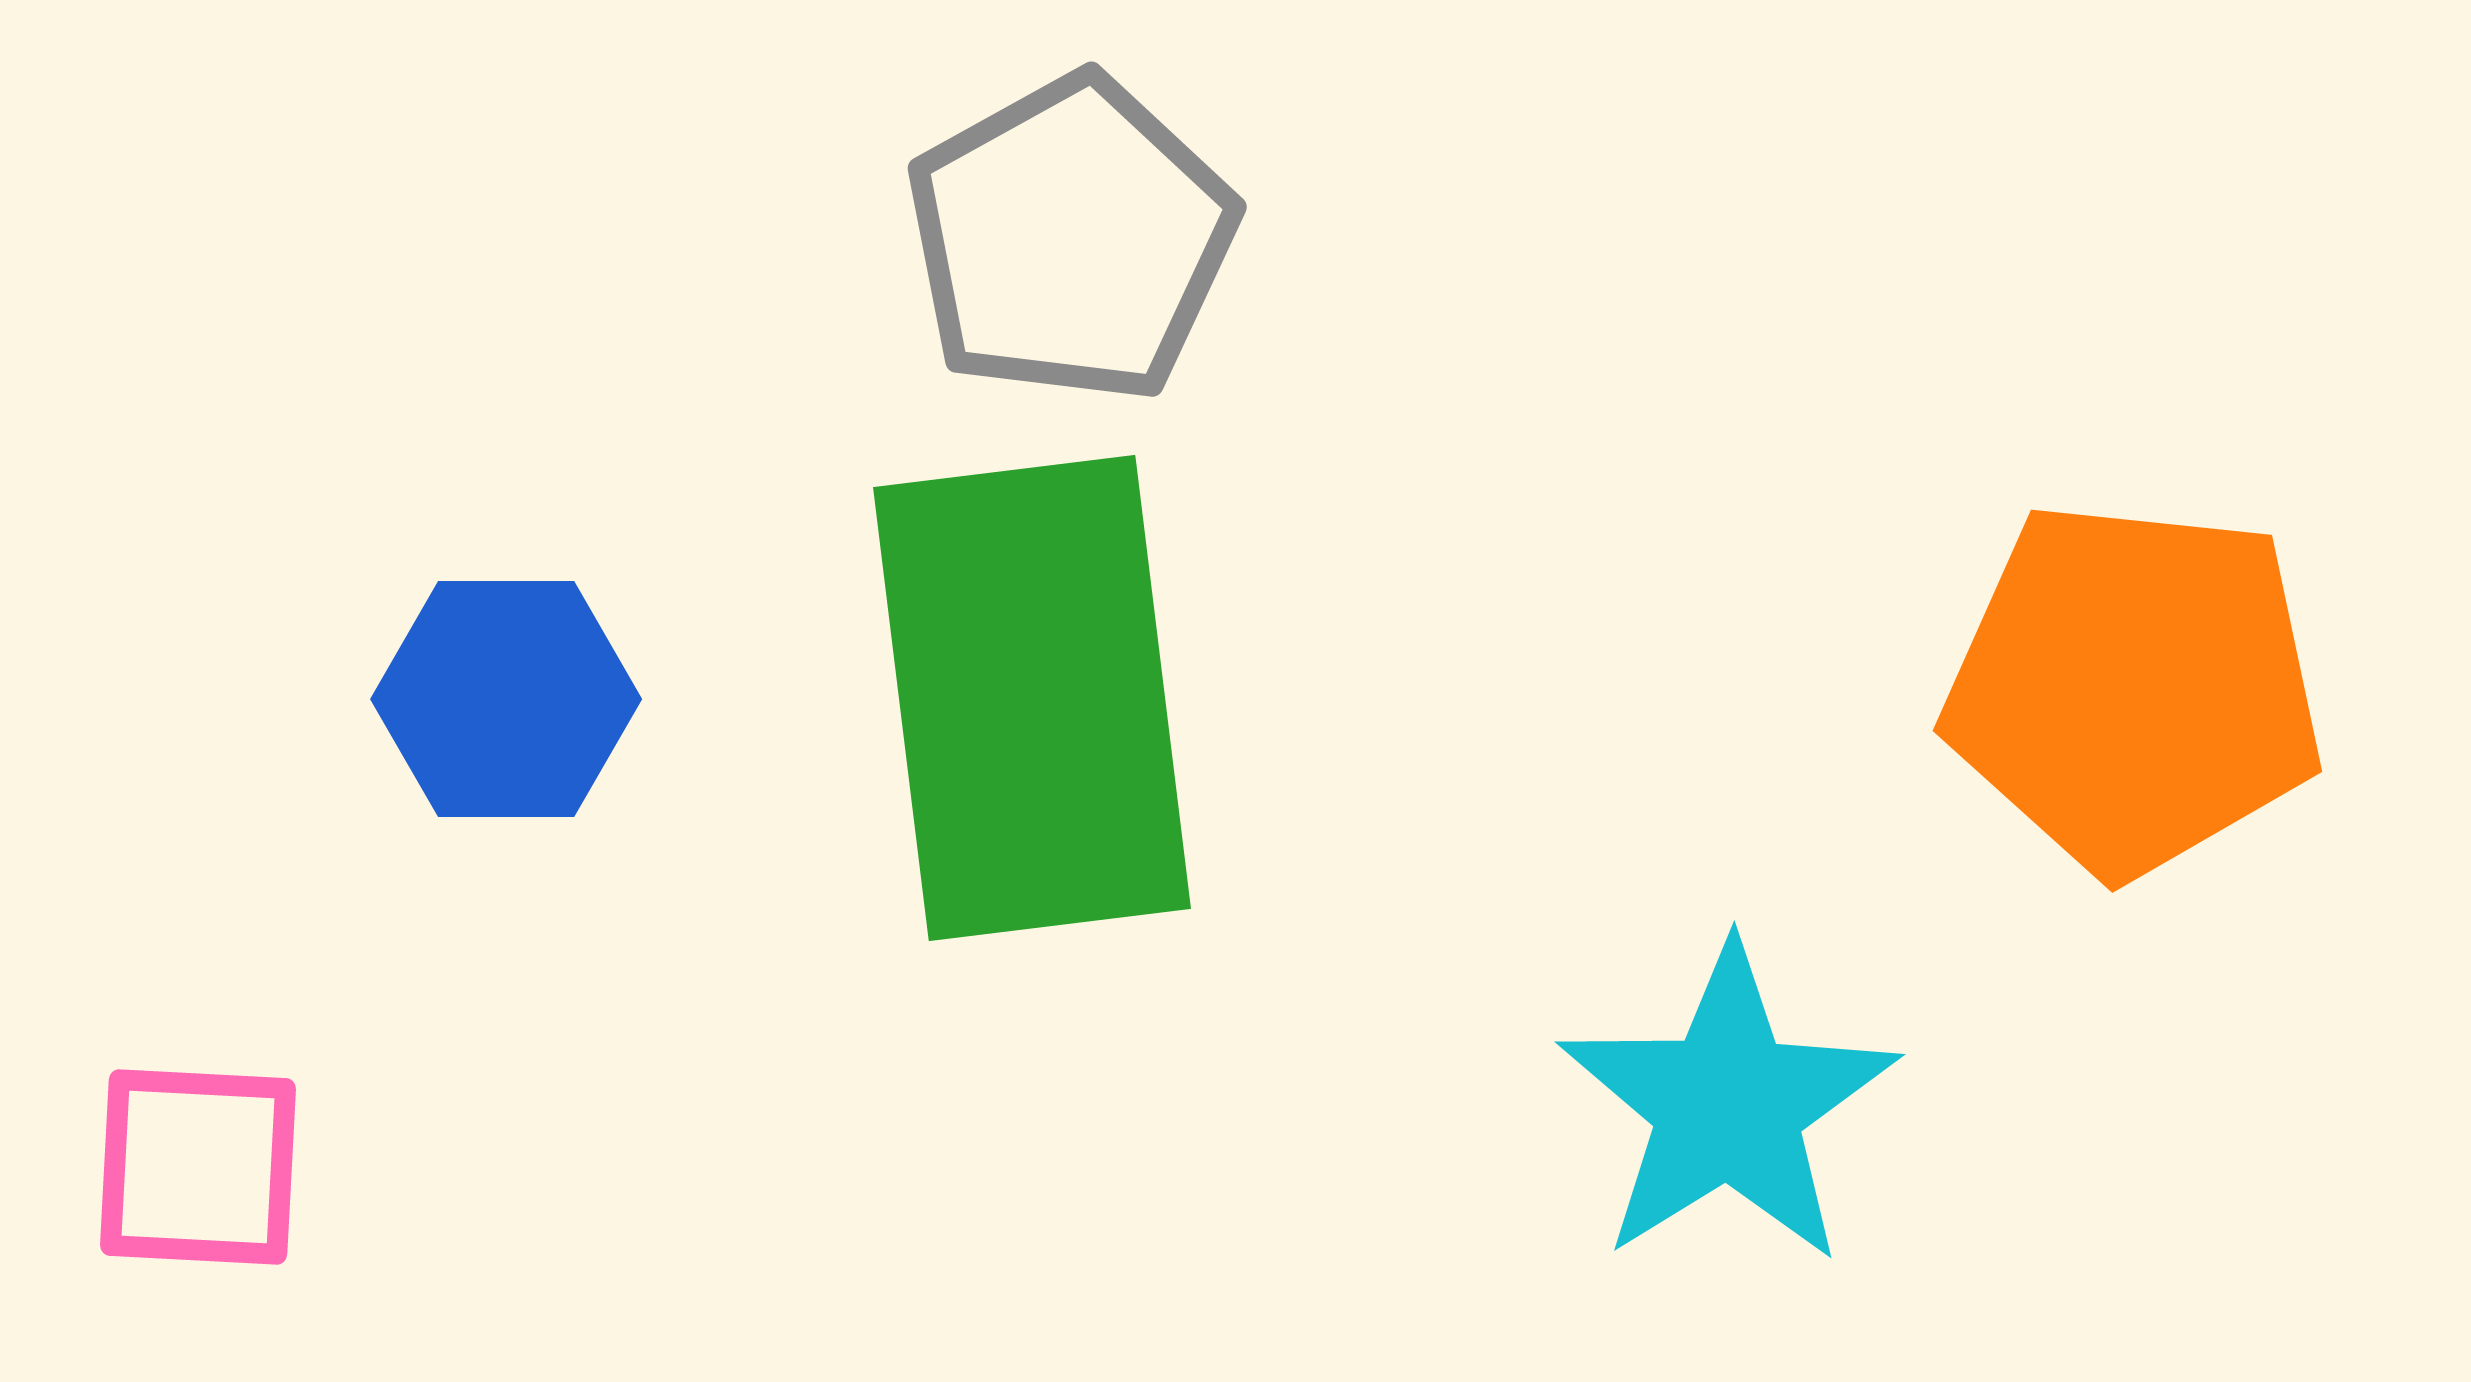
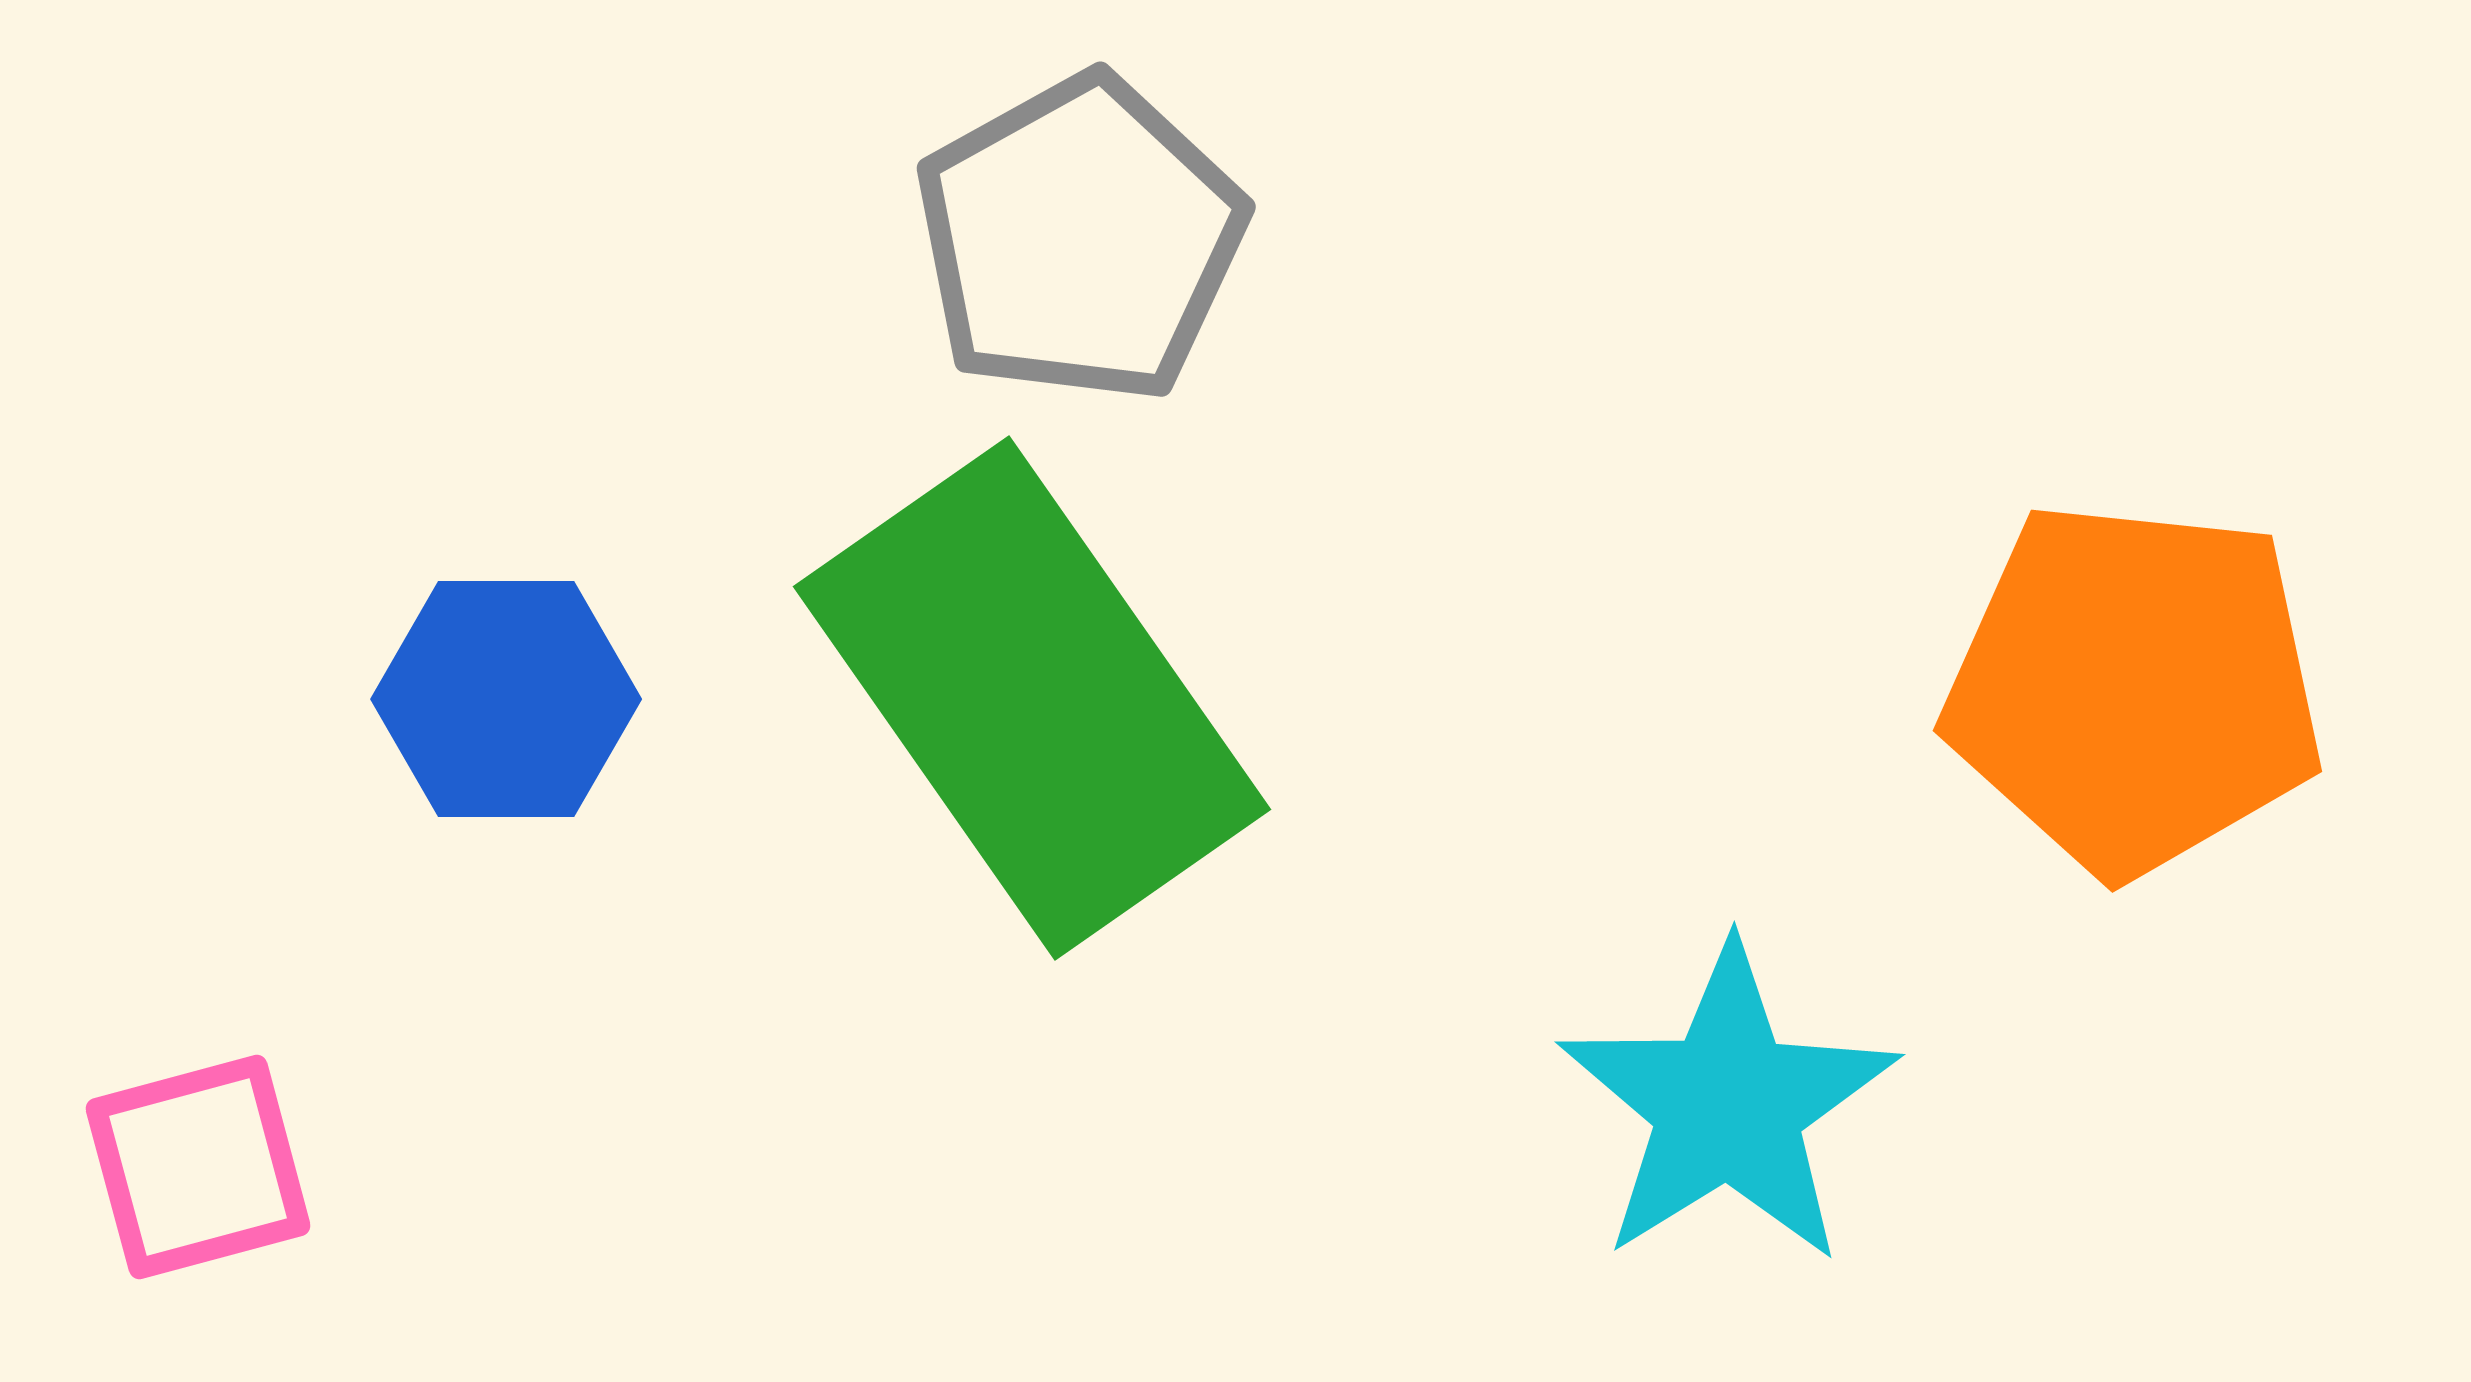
gray pentagon: moved 9 px right
green rectangle: rotated 28 degrees counterclockwise
pink square: rotated 18 degrees counterclockwise
